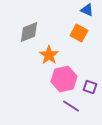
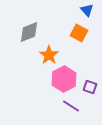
blue triangle: rotated 24 degrees clockwise
pink hexagon: rotated 15 degrees counterclockwise
